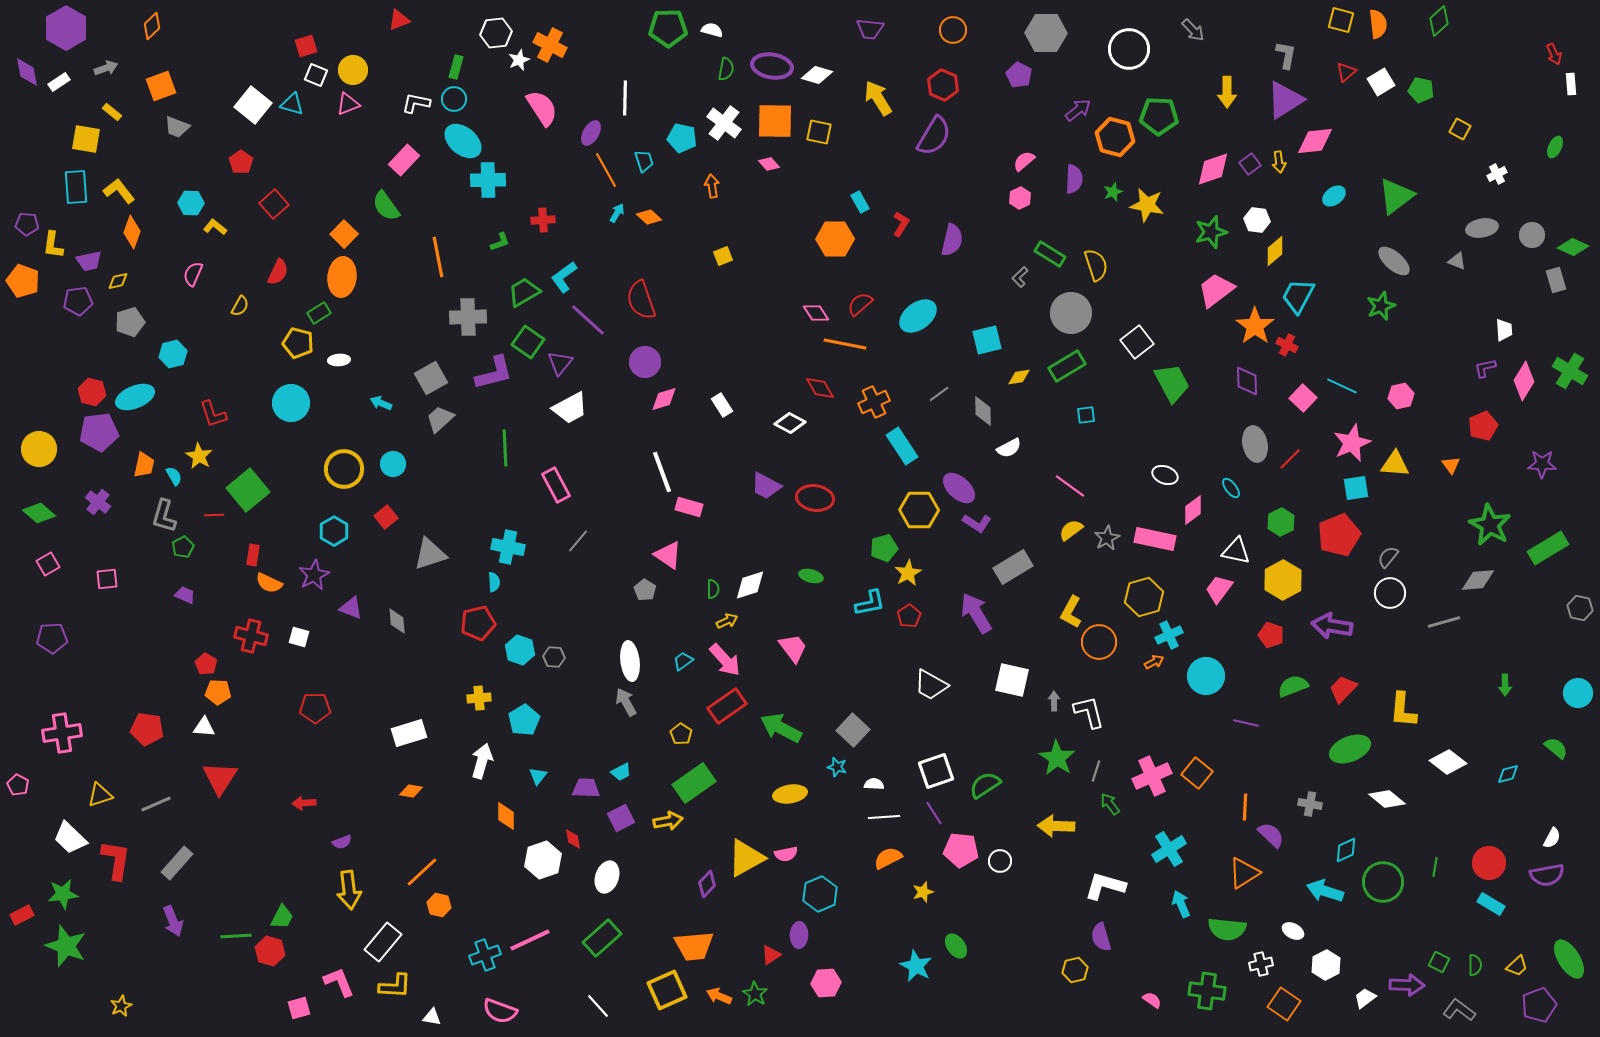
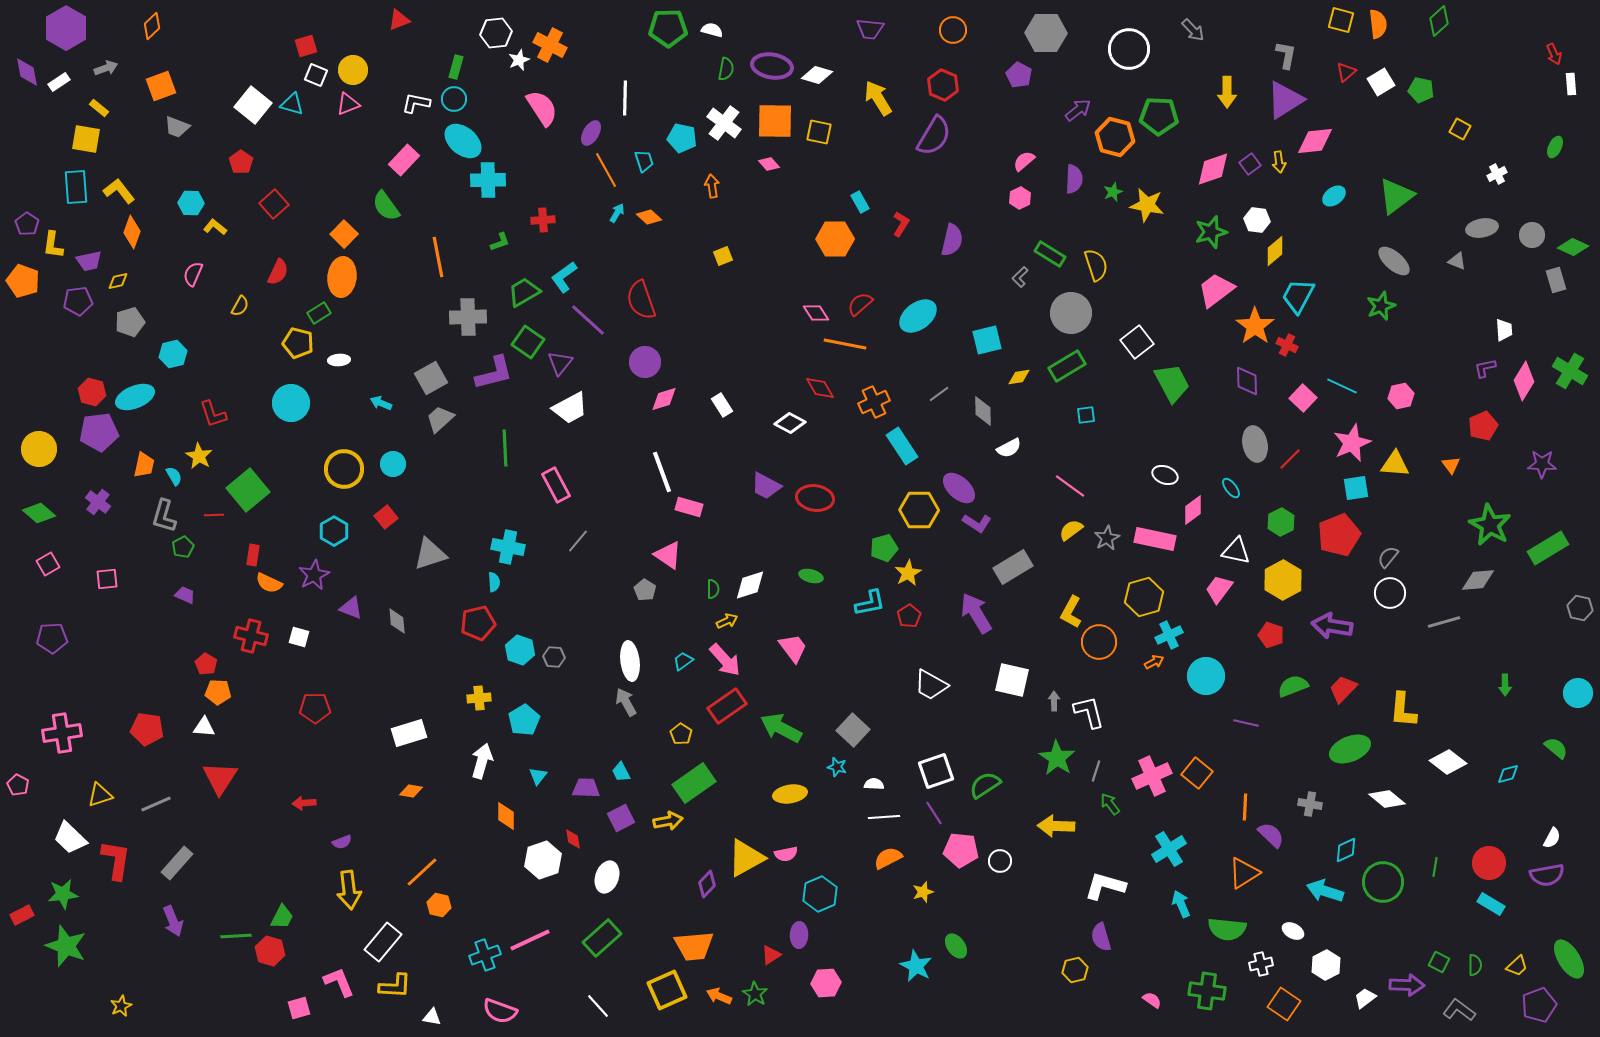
yellow rectangle at (112, 112): moved 13 px left, 4 px up
purple pentagon at (27, 224): rotated 30 degrees clockwise
cyan trapezoid at (621, 772): rotated 90 degrees clockwise
